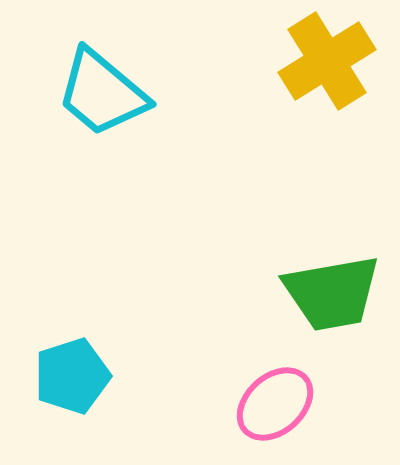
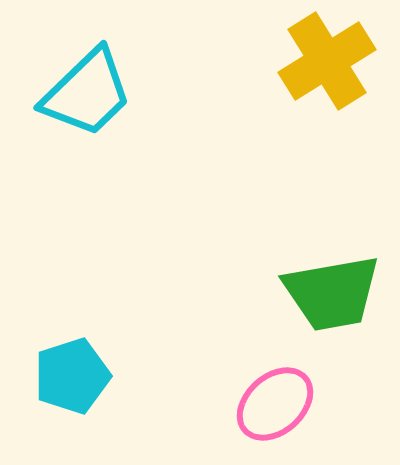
cyan trapezoid: moved 15 px left; rotated 84 degrees counterclockwise
